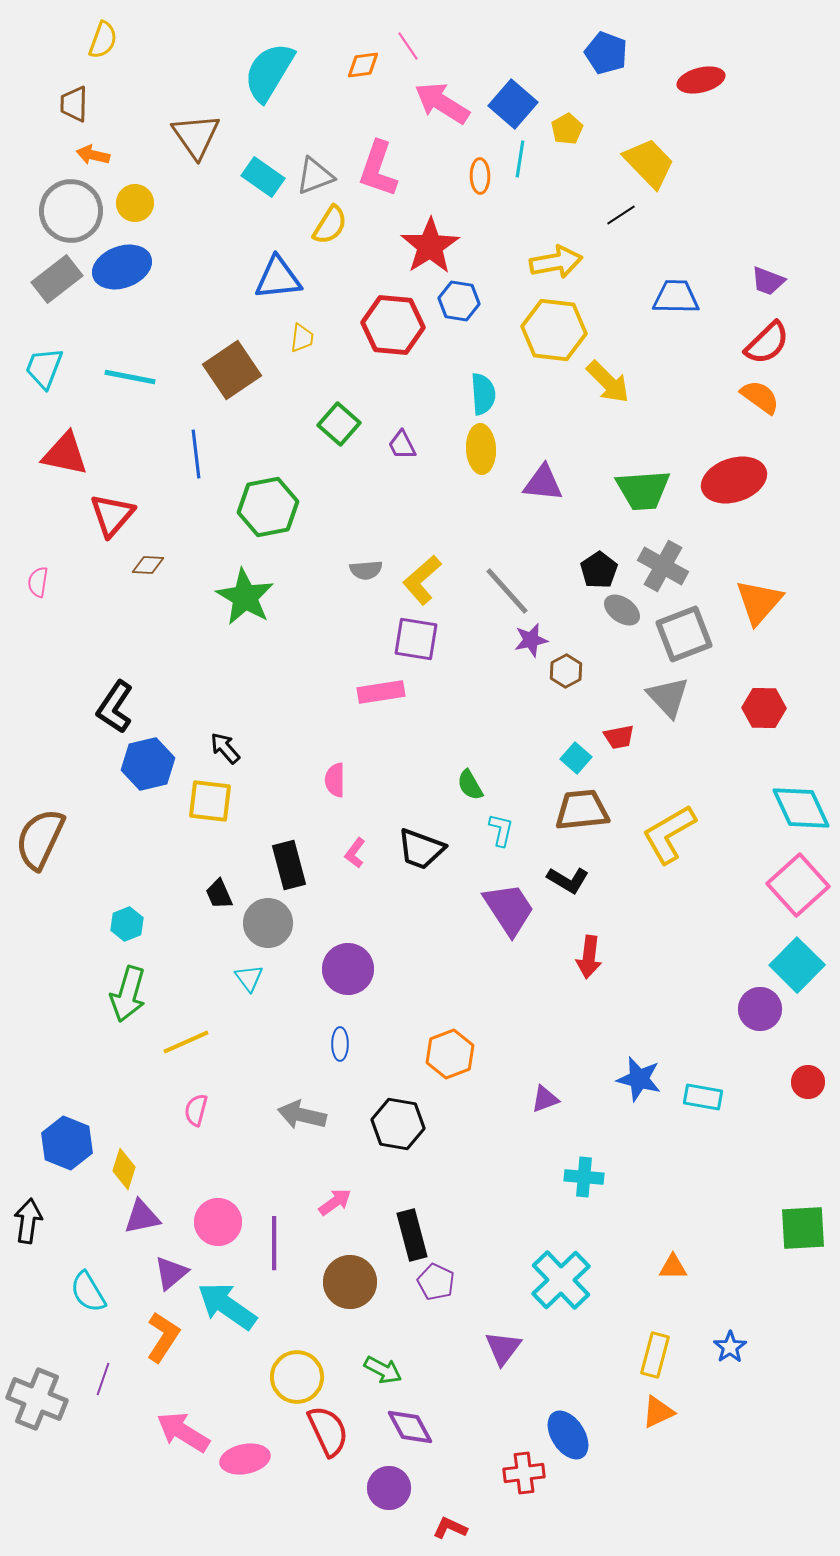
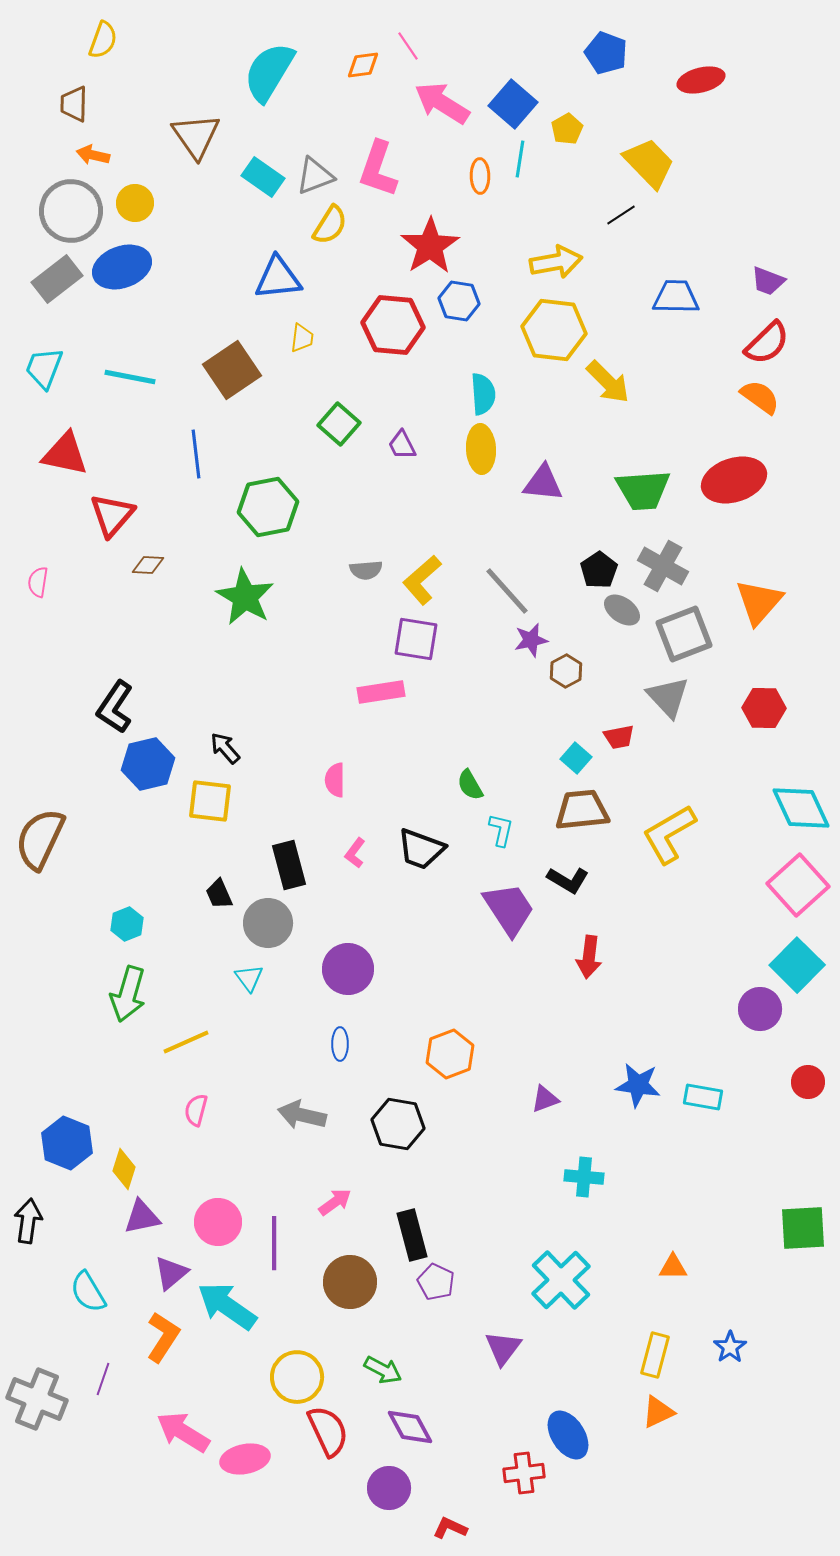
blue star at (639, 1079): moved 1 px left, 6 px down; rotated 6 degrees counterclockwise
